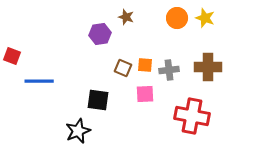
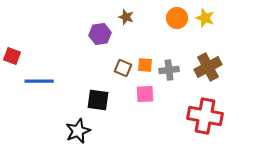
brown cross: rotated 28 degrees counterclockwise
red cross: moved 13 px right
